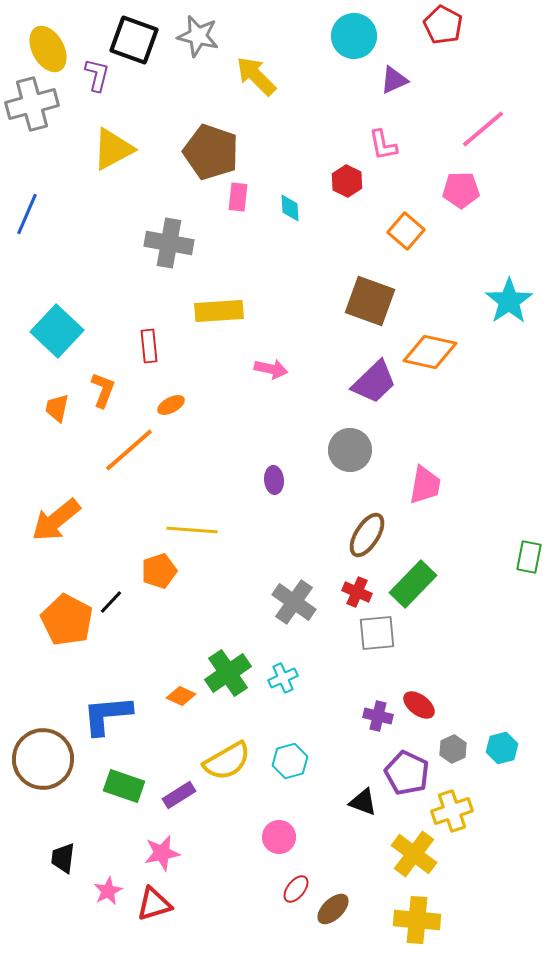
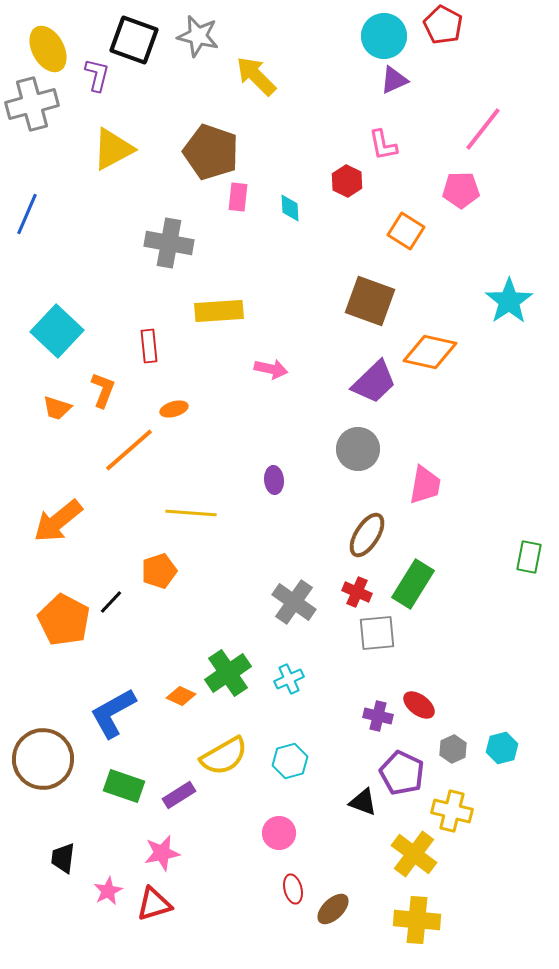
cyan circle at (354, 36): moved 30 px right
pink line at (483, 129): rotated 12 degrees counterclockwise
orange square at (406, 231): rotated 9 degrees counterclockwise
orange ellipse at (171, 405): moved 3 px right, 4 px down; rotated 12 degrees clockwise
orange trapezoid at (57, 408): rotated 84 degrees counterclockwise
gray circle at (350, 450): moved 8 px right, 1 px up
orange arrow at (56, 520): moved 2 px right, 1 px down
yellow line at (192, 530): moved 1 px left, 17 px up
green rectangle at (413, 584): rotated 12 degrees counterclockwise
orange pentagon at (67, 620): moved 3 px left
cyan cross at (283, 678): moved 6 px right, 1 px down
blue L-shape at (107, 715): moved 6 px right, 2 px up; rotated 24 degrees counterclockwise
yellow semicircle at (227, 761): moved 3 px left, 5 px up
purple pentagon at (407, 773): moved 5 px left
yellow cross at (452, 811): rotated 33 degrees clockwise
pink circle at (279, 837): moved 4 px up
red ellipse at (296, 889): moved 3 px left; rotated 52 degrees counterclockwise
